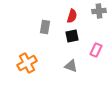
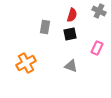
gray cross: rotated 32 degrees clockwise
red semicircle: moved 1 px up
black square: moved 2 px left, 2 px up
pink rectangle: moved 1 px right, 2 px up
orange cross: moved 1 px left
